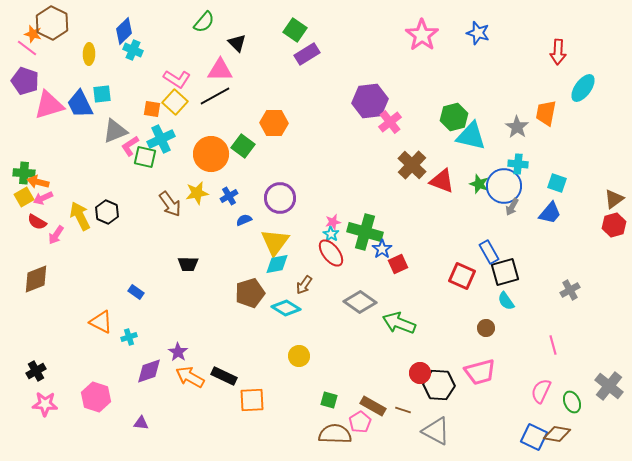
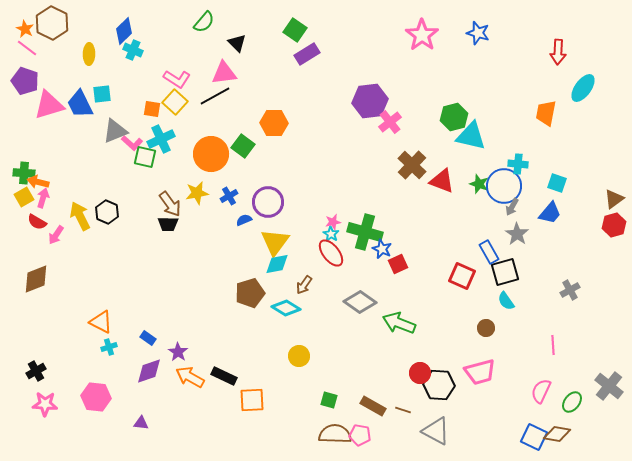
orange star at (33, 34): moved 8 px left, 5 px up; rotated 12 degrees clockwise
pink triangle at (220, 70): moved 4 px right, 3 px down; rotated 8 degrees counterclockwise
gray star at (517, 127): moved 107 px down
pink L-shape at (130, 146): moved 2 px right, 3 px up; rotated 105 degrees counterclockwise
pink arrow at (43, 198): rotated 132 degrees clockwise
purple circle at (280, 198): moved 12 px left, 4 px down
blue star at (382, 249): rotated 12 degrees counterclockwise
black trapezoid at (188, 264): moved 20 px left, 40 px up
blue rectangle at (136, 292): moved 12 px right, 46 px down
cyan cross at (129, 337): moved 20 px left, 10 px down
pink line at (553, 345): rotated 12 degrees clockwise
pink hexagon at (96, 397): rotated 12 degrees counterclockwise
green ellipse at (572, 402): rotated 60 degrees clockwise
pink pentagon at (360, 422): moved 13 px down; rotated 30 degrees counterclockwise
